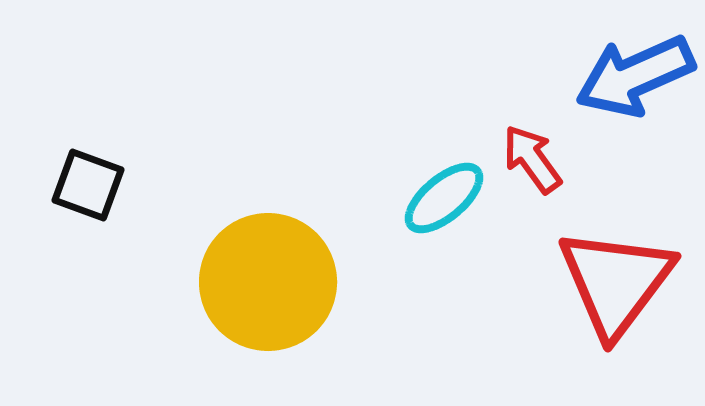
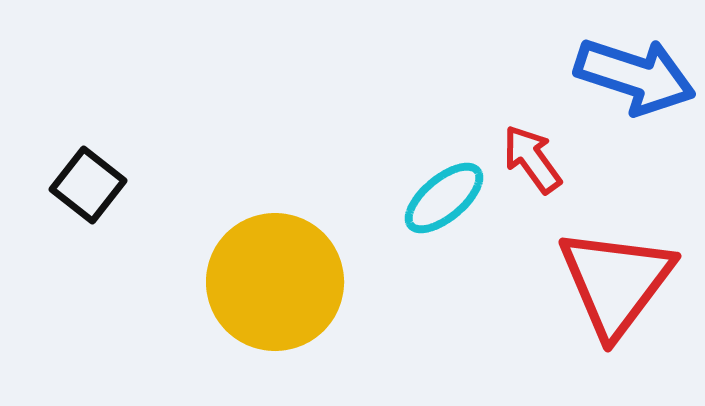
blue arrow: rotated 138 degrees counterclockwise
black square: rotated 18 degrees clockwise
yellow circle: moved 7 px right
